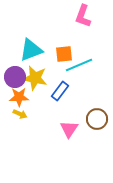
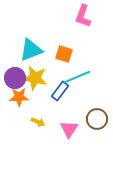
orange square: rotated 24 degrees clockwise
cyan line: moved 2 px left, 12 px down
purple circle: moved 1 px down
yellow arrow: moved 18 px right, 8 px down
